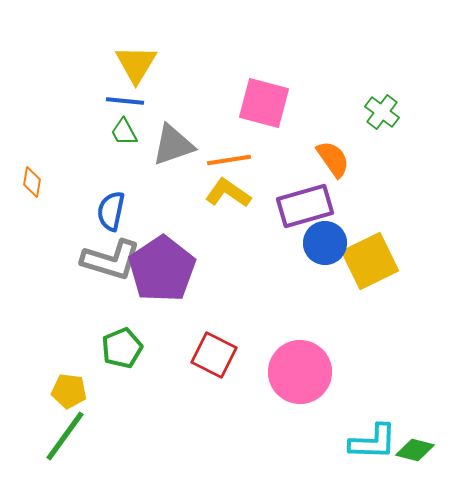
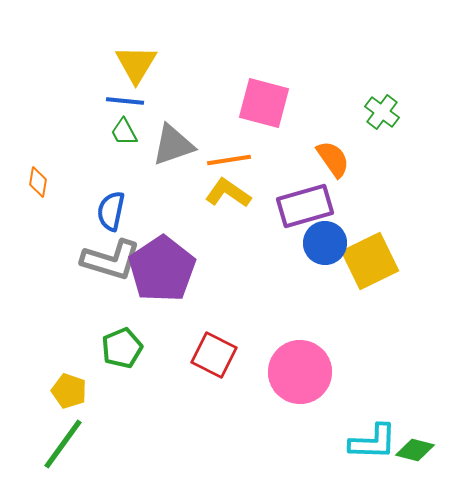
orange diamond: moved 6 px right
yellow pentagon: rotated 12 degrees clockwise
green line: moved 2 px left, 8 px down
